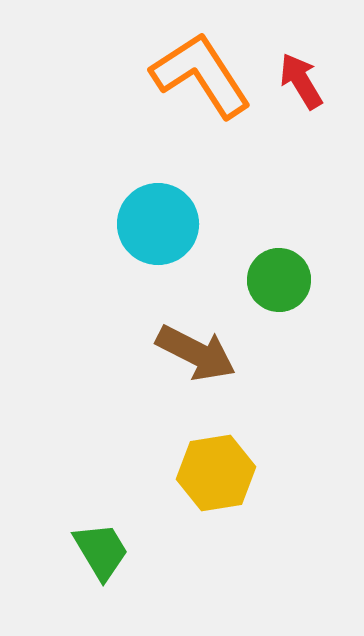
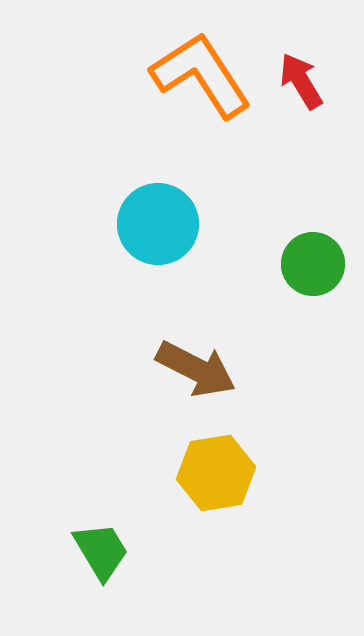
green circle: moved 34 px right, 16 px up
brown arrow: moved 16 px down
